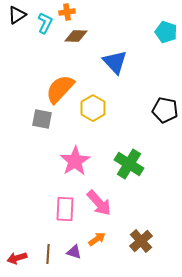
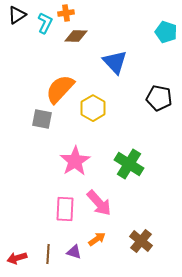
orange cross: moved 1 px left, 1 px down
black pentagon: moved 6 px left, 12 px up
brown cross: rotated 10 degrees counterclockwise
